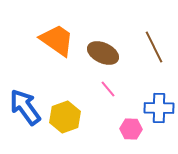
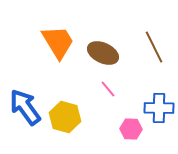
orange trapezoid: moved 1 px right, 2 px down; rotated 24 degrees clockwise
yellow hexagon: rotated 24 degrees counterclockwise
